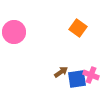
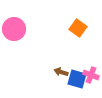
pink circle: moved 3 px up
brown arrow: rotated 128 degrees counterclockwise
blue square: rotated 24 degrees clockwise
